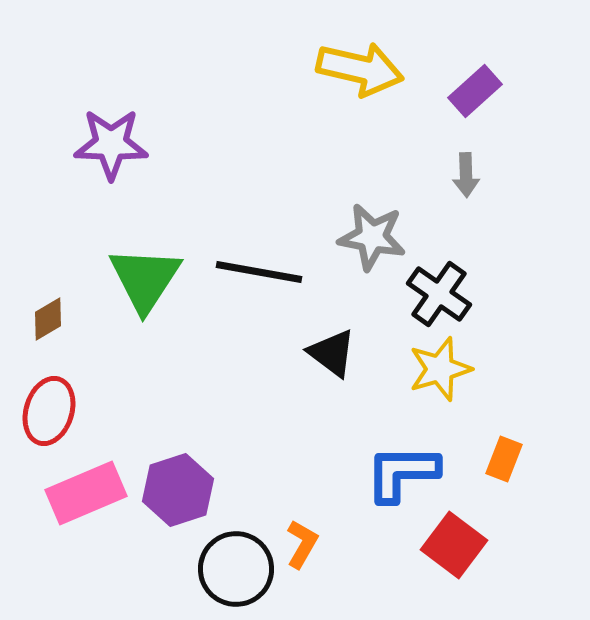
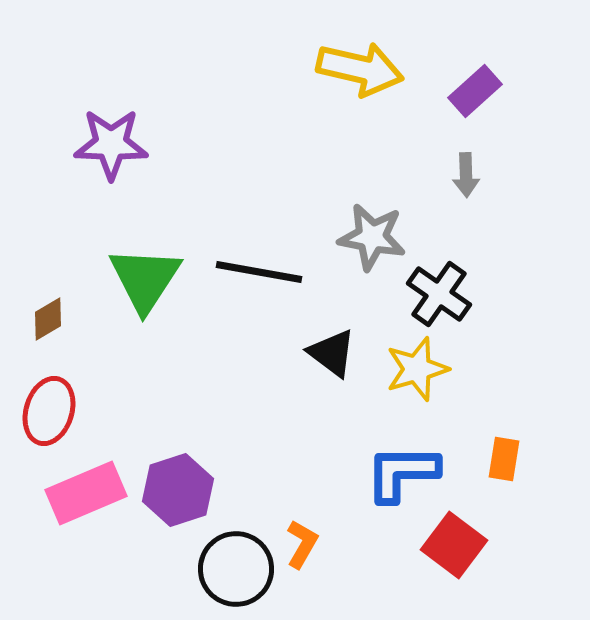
yellow star: moved 23 px left
orange rectangle: rotated 12 degrees counterclockwise
